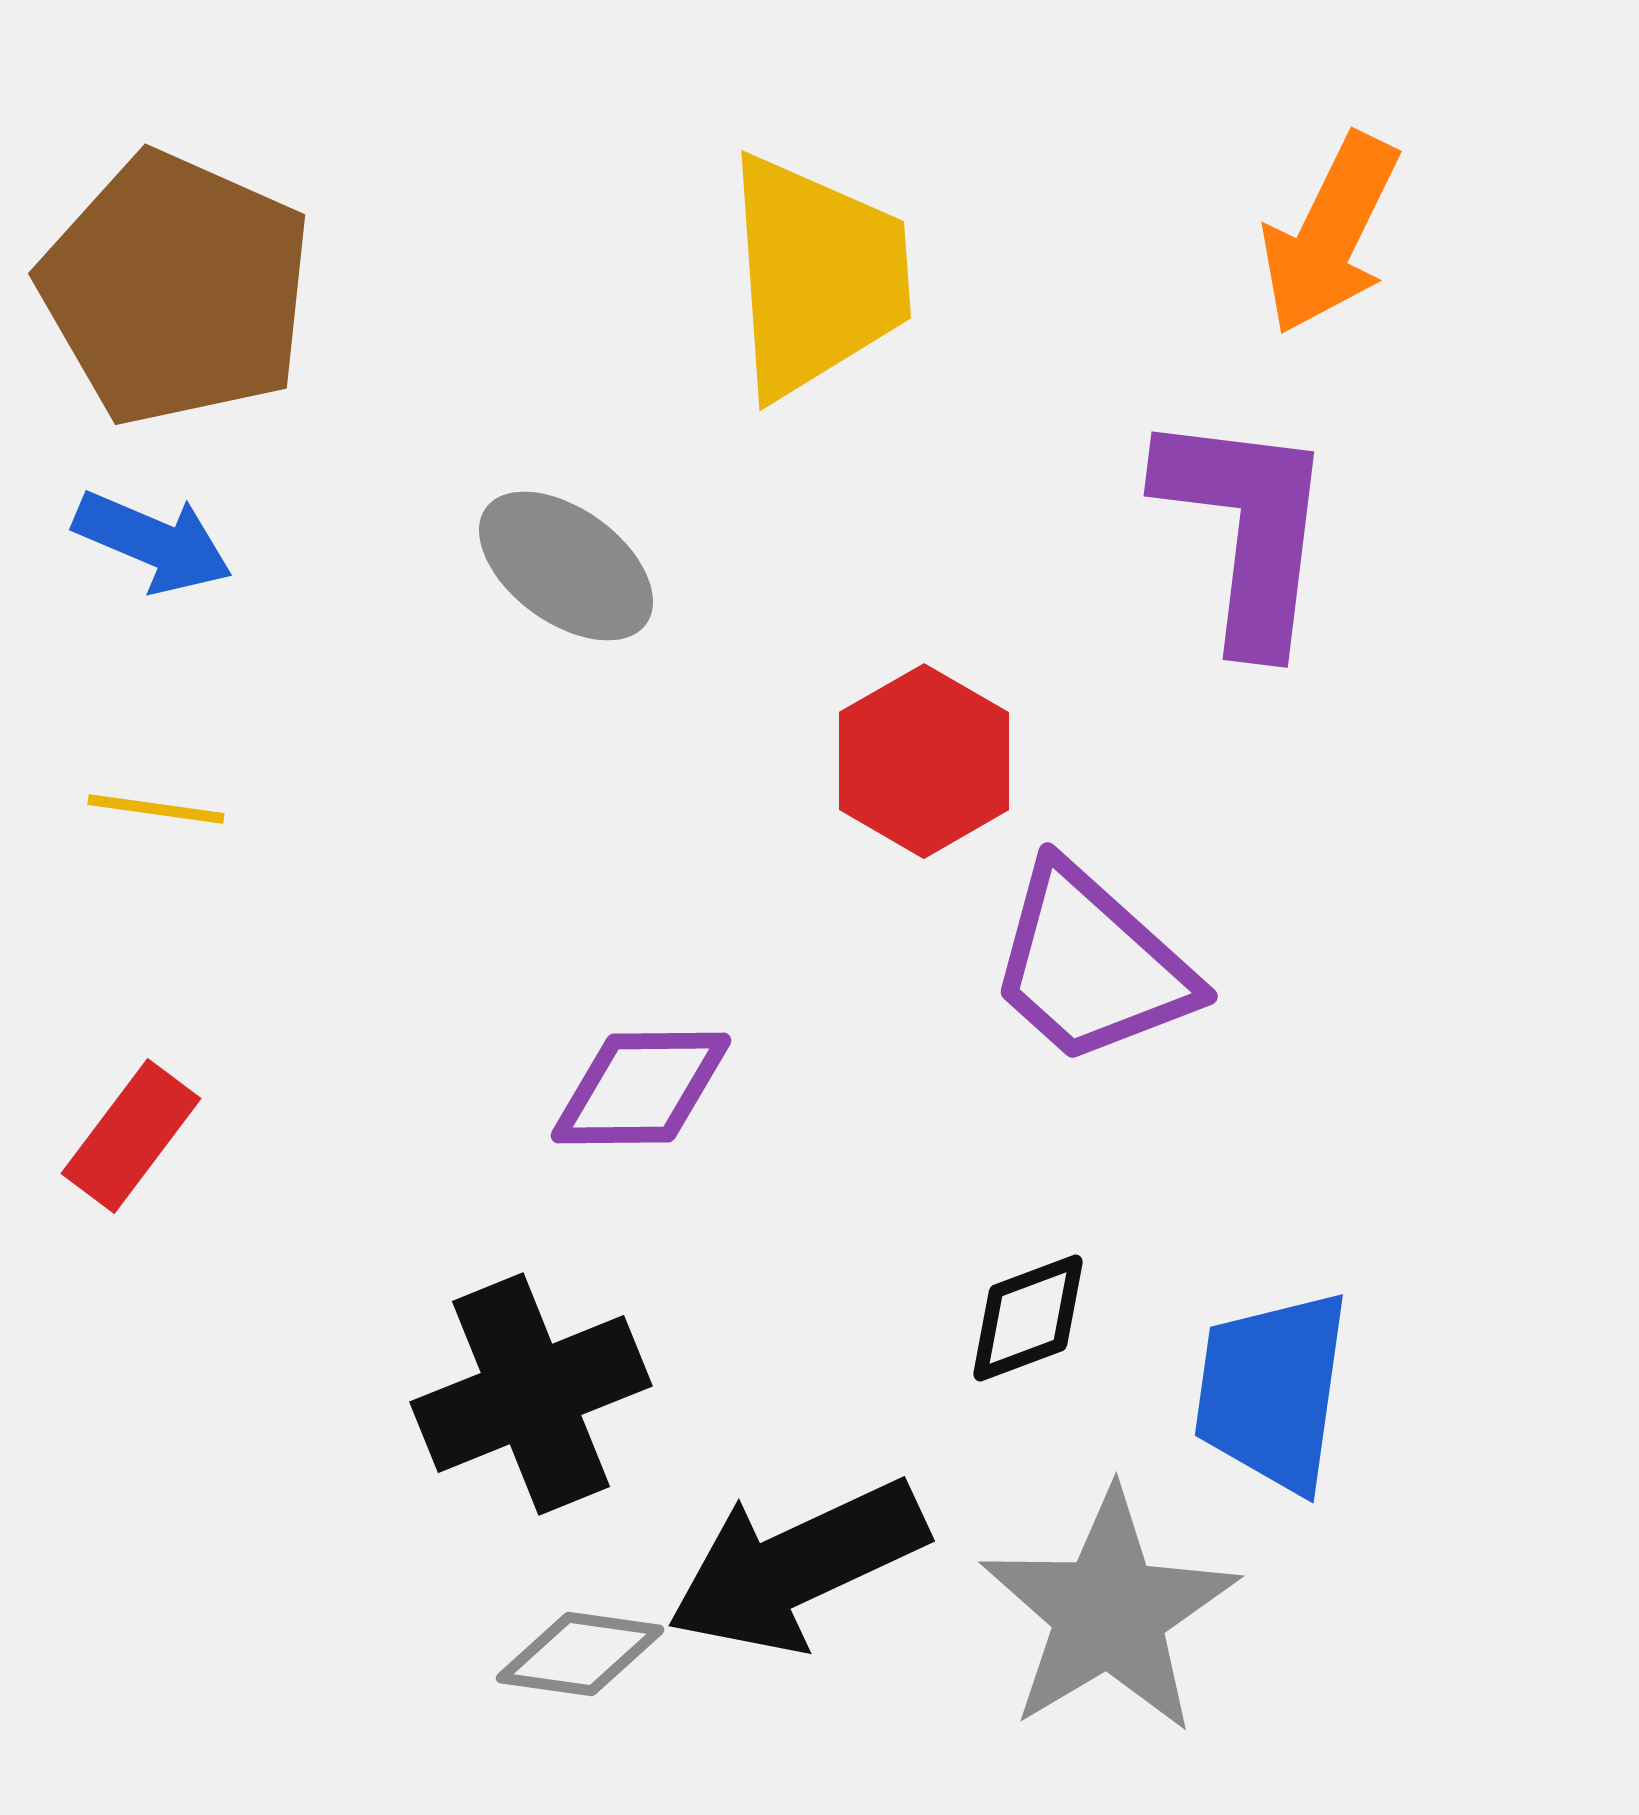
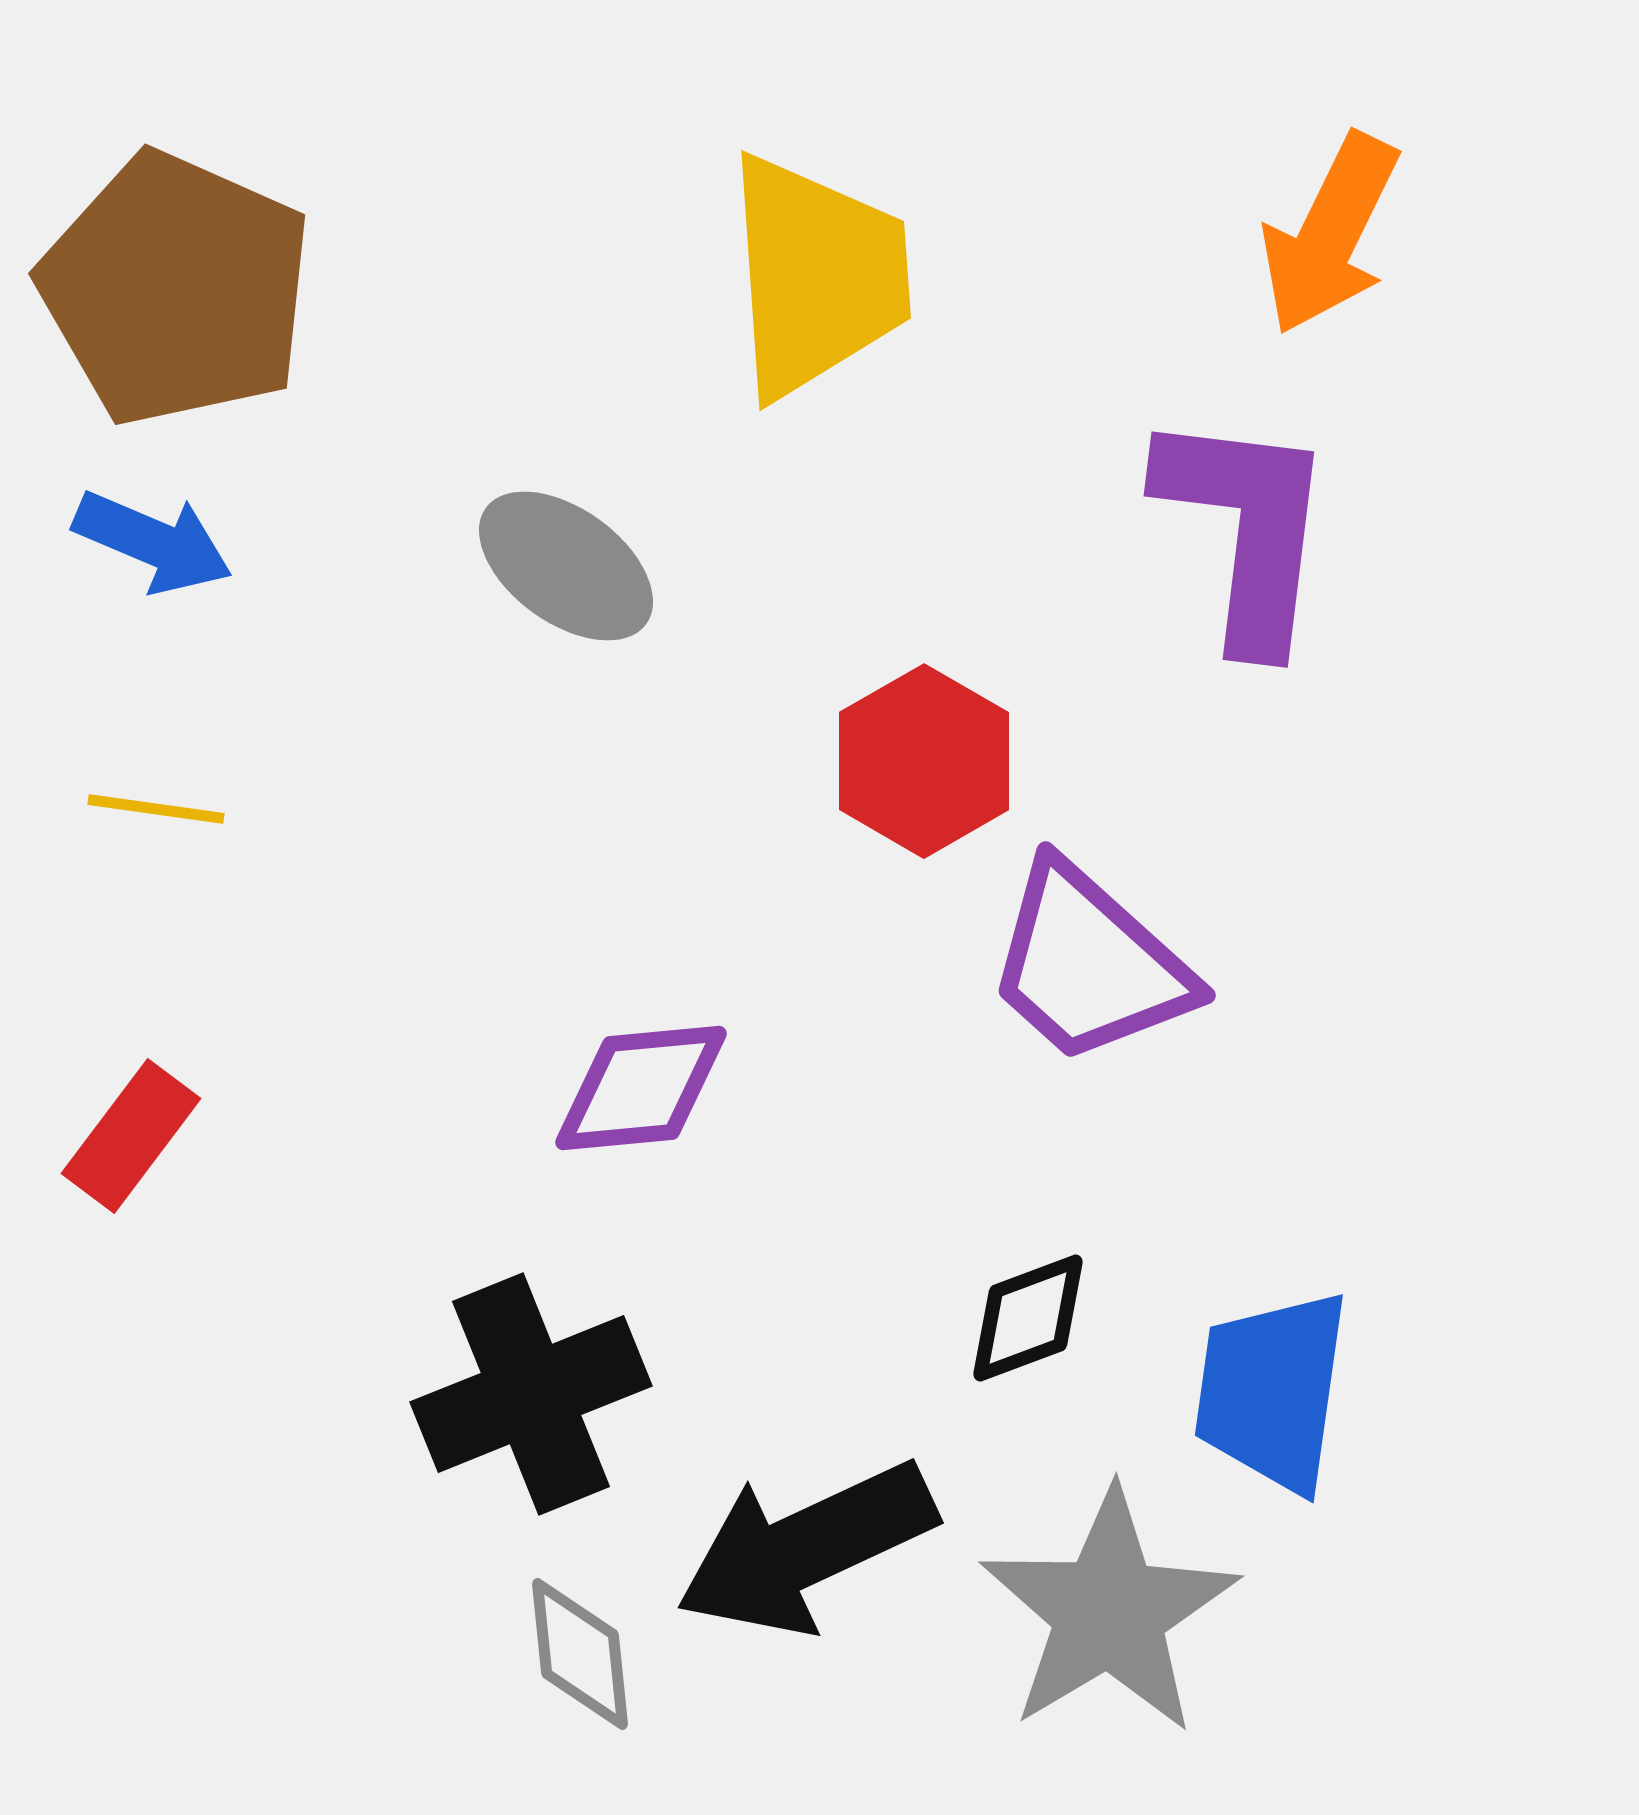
purple trapezoid: moved 2 px left, 1 px up
purple diamond: rotated 5 degrees counterclockwise
black arrow: moved 9 px right, 18 px up
gray diamond: rotated 76 degrees clockwise
